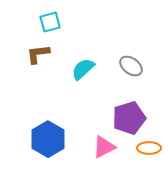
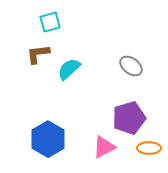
cyan semicircle: moved 14 px left
